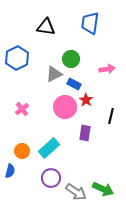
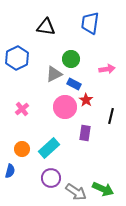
orange circle: moved 2 px up
